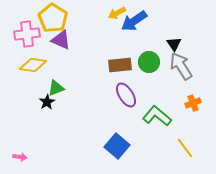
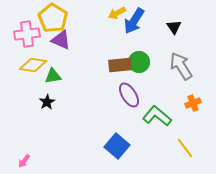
blue arrow: rotated 24 degrees counterclockwise
black triangle: moved 17 px up
green circle: moved 10 px left
green triangle: moved 3 px left, 12 px up; rotated 12 degrees clockwise
purple ellipse: moved 3 px right
pink arrow: moved 4 px right, 4 px down; rotated 120 degrees clockwise
